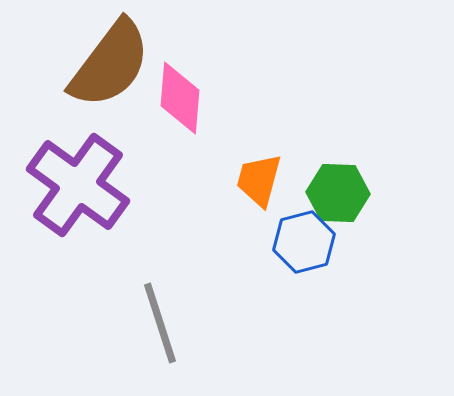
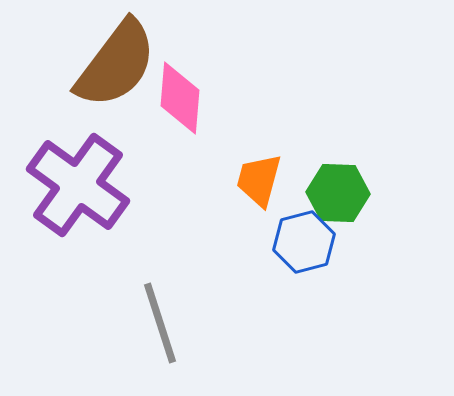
brown semicircle: moved 6 px right
